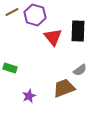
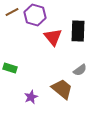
brown trapezoid: moved 2 px left, 1 px down; rotated 60 degrees clockwise
purple star: moved 2 px right, 1 px down
